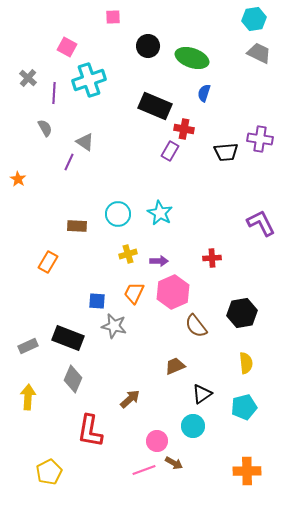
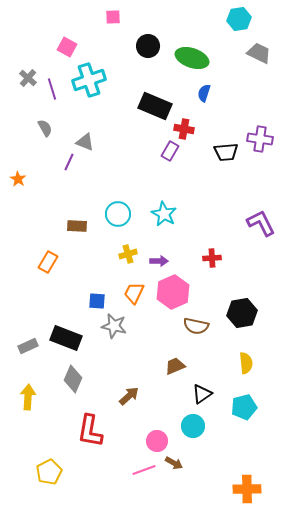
cyan hexagon at (254, 19): moved 15 px left
purple line at (54, 93): moved 2 px left, 4 px up; rotated 20 degrees counterclockwise
gray triangle at (85, 142): rotated 12 degrees counterclockwise
cyan star at (160, 213): moved 4 px right, 1 px down
brown semicircle at (196, 326): rotated 40 degrees counterclockwise
black rectangle at (68, 338): moved 2 px left
brown arrow at (130, 399): moved 1 px left, 3 px up
orange cross at (247, 471): moved 18 px down
